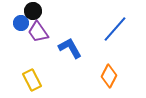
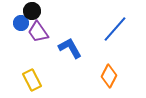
black circle: moved 1 px left
